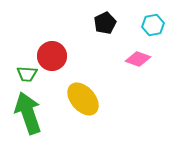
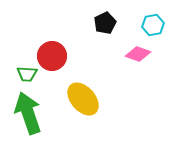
pink diamond: moved 5 px up
